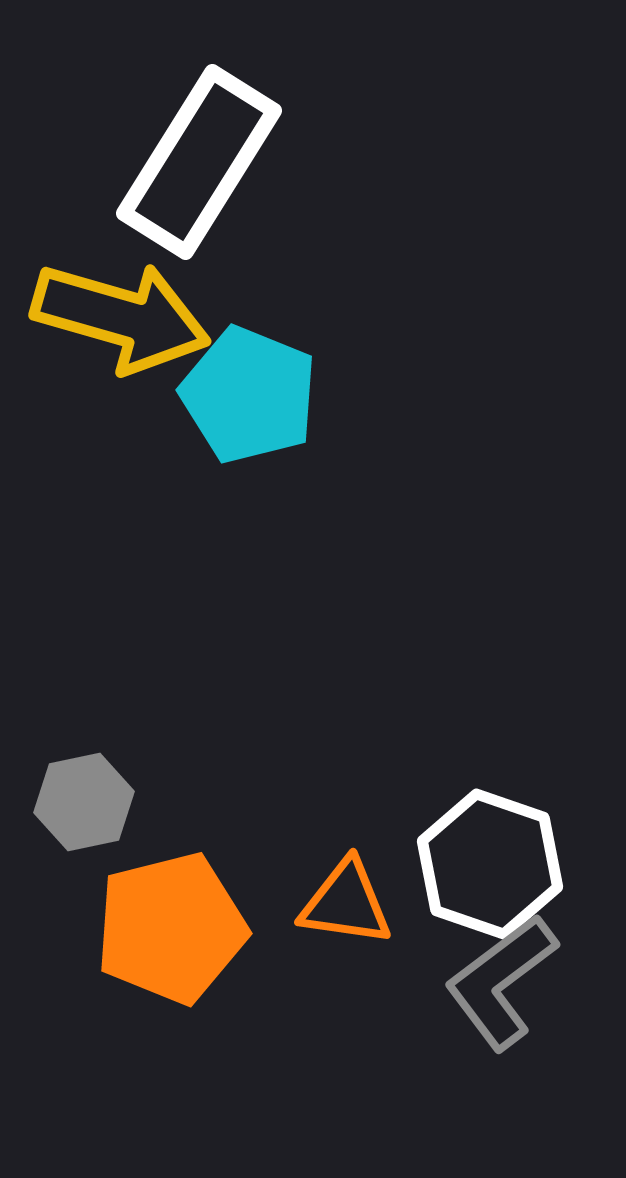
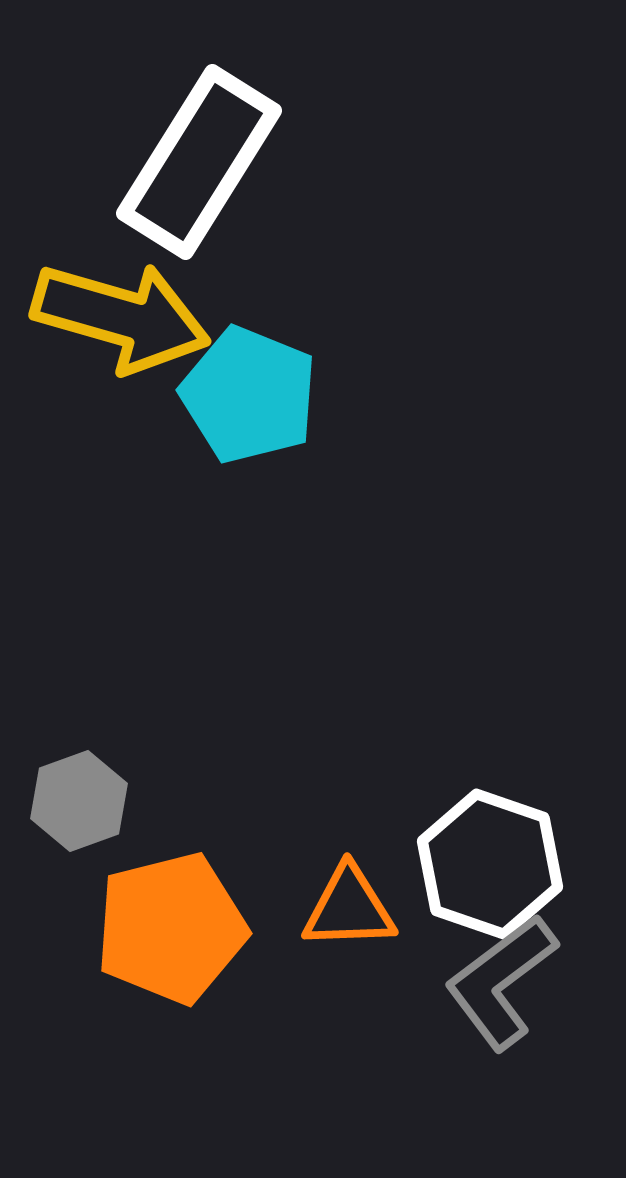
gray hexagon: moved 5 px left, 1 px up; rotated 8 degrees counterclockwise
orange triangle: moved 3 px right, 5 px down; rotated 10 degrees counterclockwise
